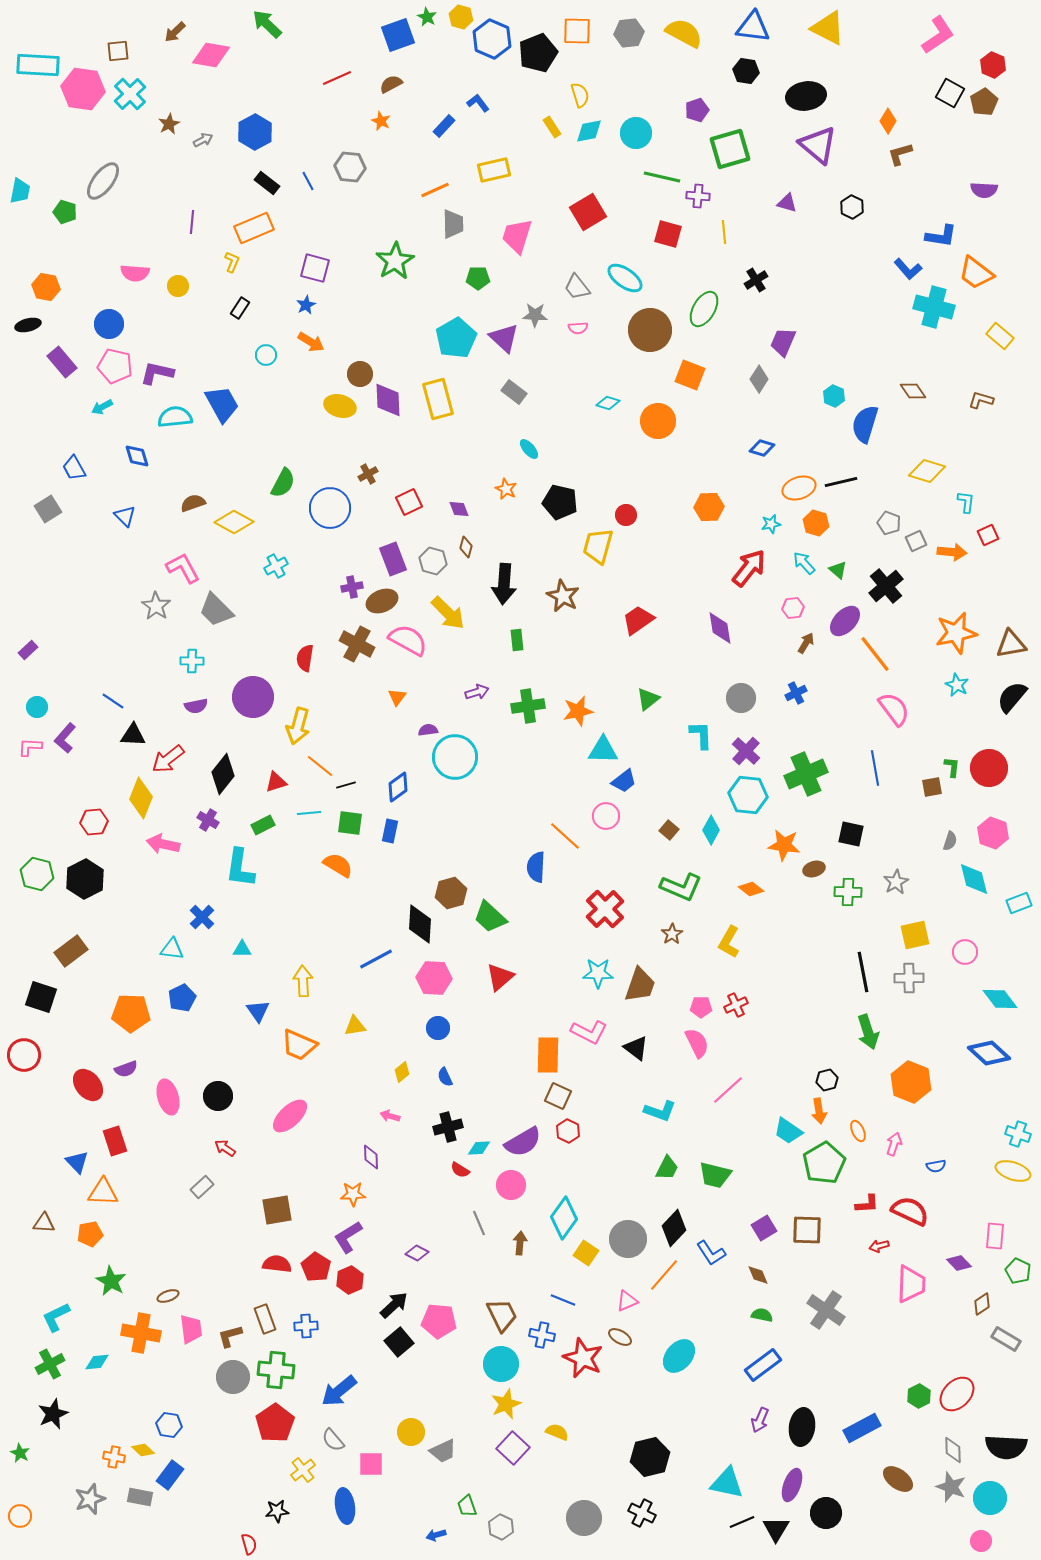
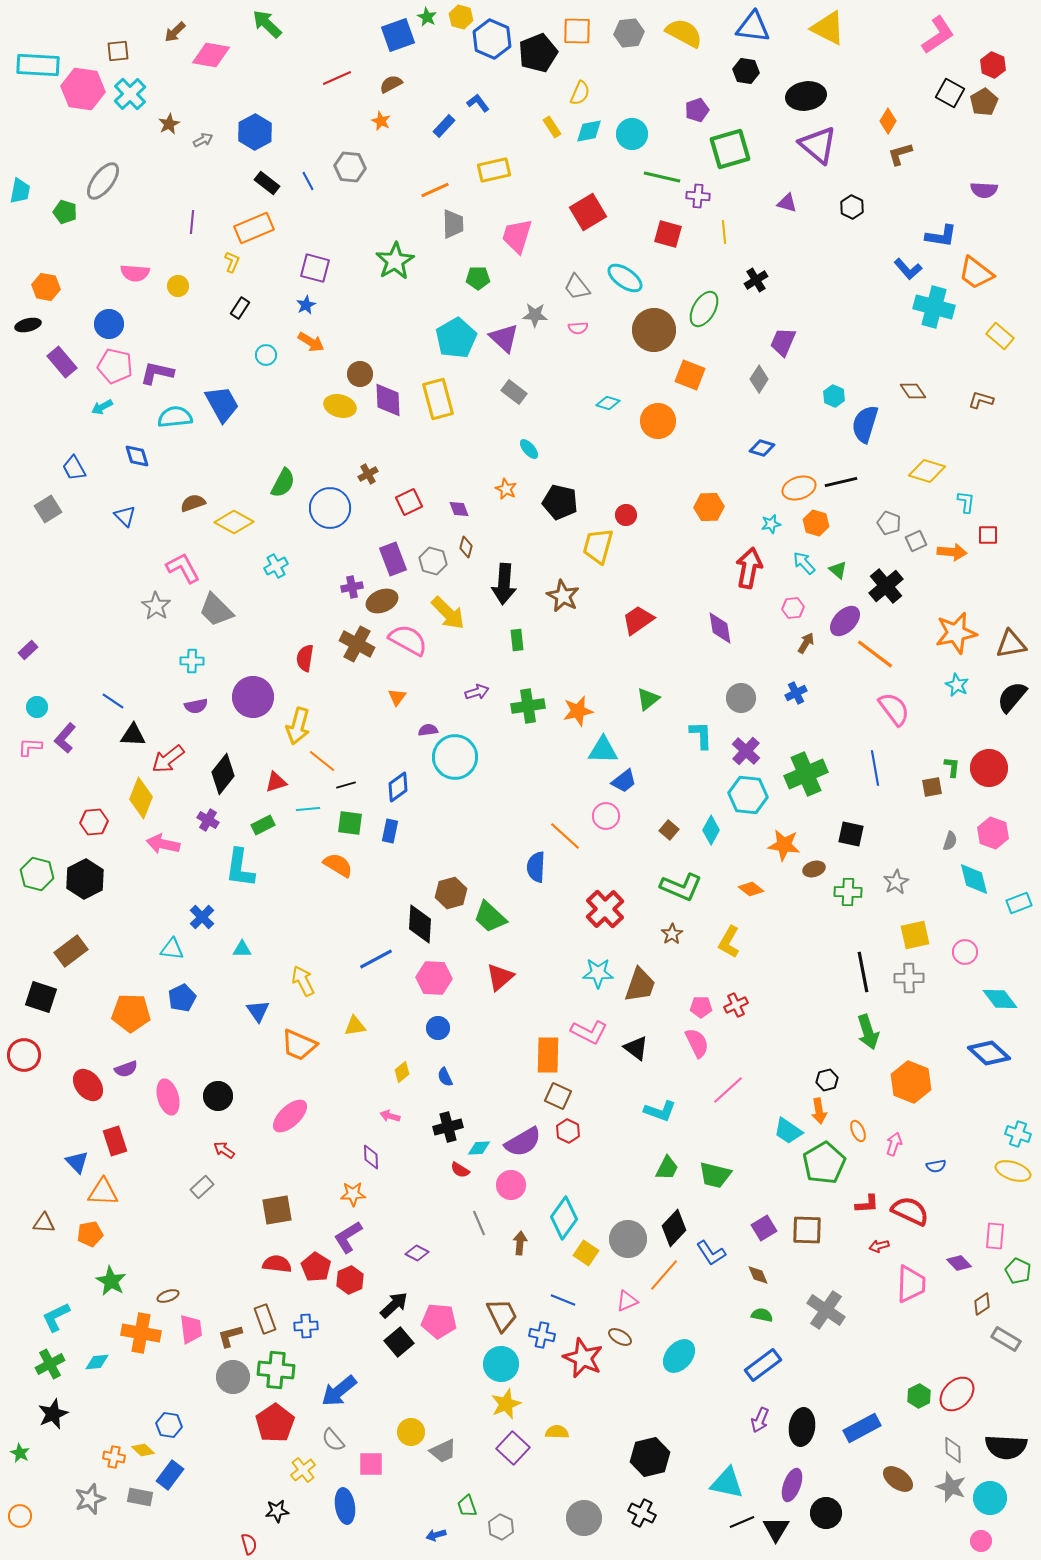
yellow semicircle at (580, 95): moved 2 px up; rotated 40 degrees clockwise
cyan circle at (636, 133): moved 4 px left, 1 px down
brown circle at (650, 330): moved 4 px right
red square at (988, 535): rotated 25 degrees clockwise
red arrow at (749, 568): rotated 27 degrees counterclockwise
orange line at (875, 654): rotated 15 degrees counterclockwise
orange line at (320, 766): moved 2 px right, 5 px up
cyan line at (309, 813): moved 1 px left, 4 px up
yellow arrow at (303, 981): rotated 24 degrees counterclockwise
red arrow at (225, 1148): moved 1 px left, 2 px down
yellow semicircle at (557, 1432): rotated 20 degrees counterclockwise
